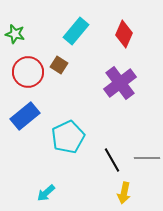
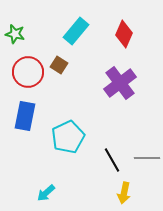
blue rectangle: rotated 40 degrees counterclockwise
